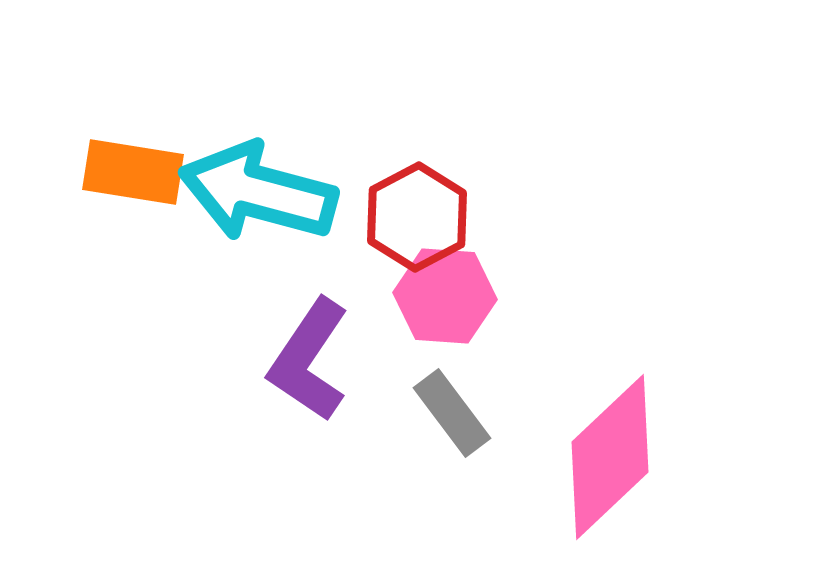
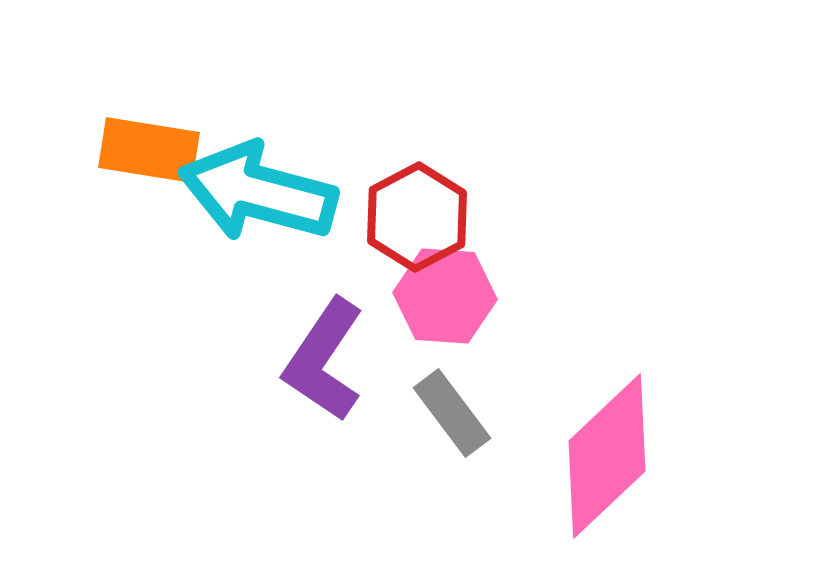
orange rectangle: moved 16 px right, 22 px up
purple L-shape: moved 15 px right
pink diamond: moved 3 px left, 1 px up
